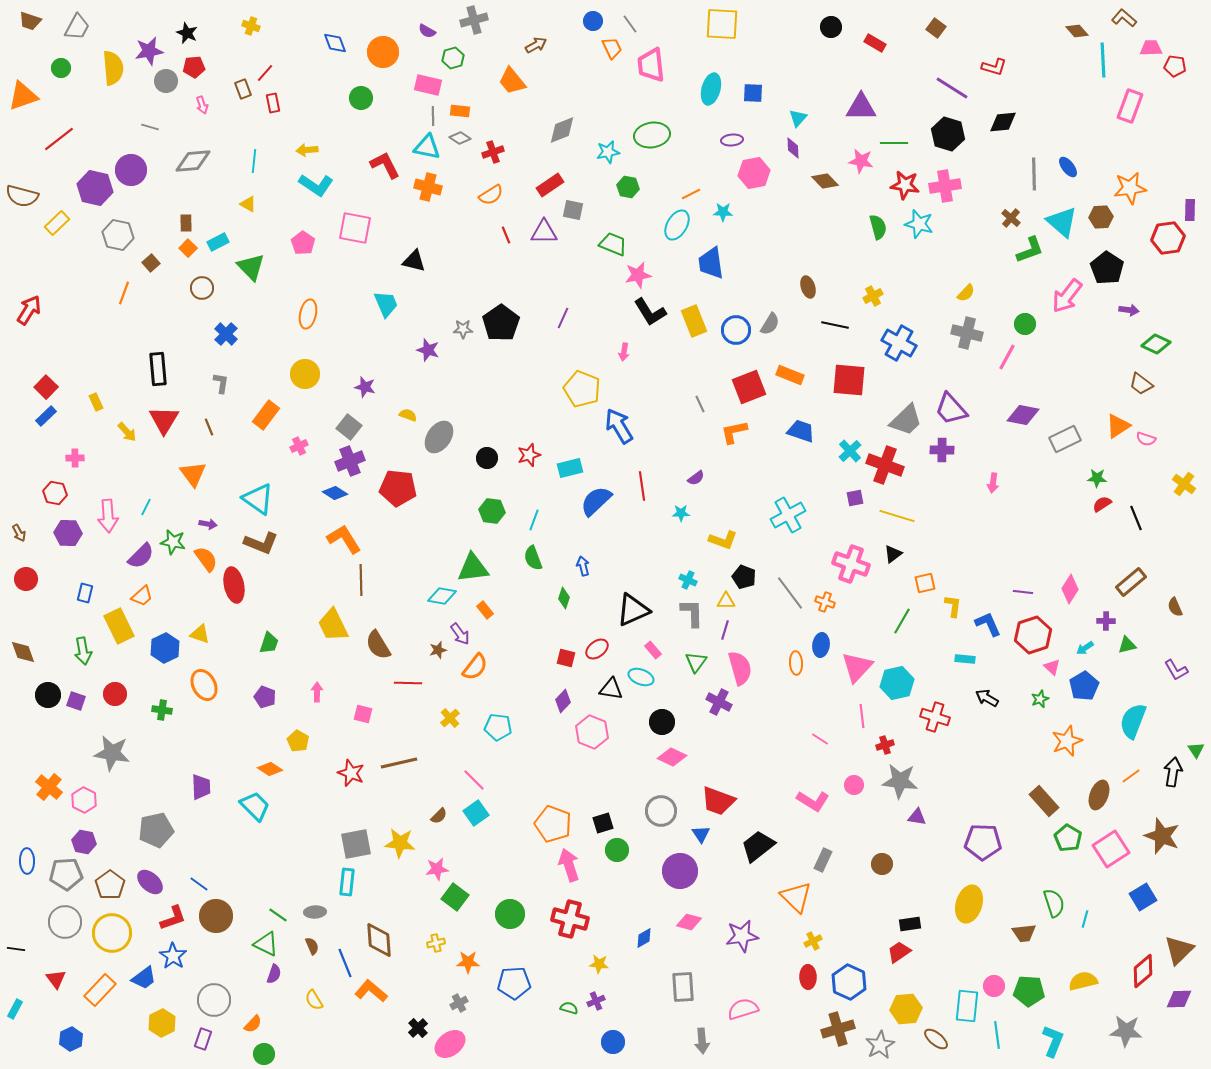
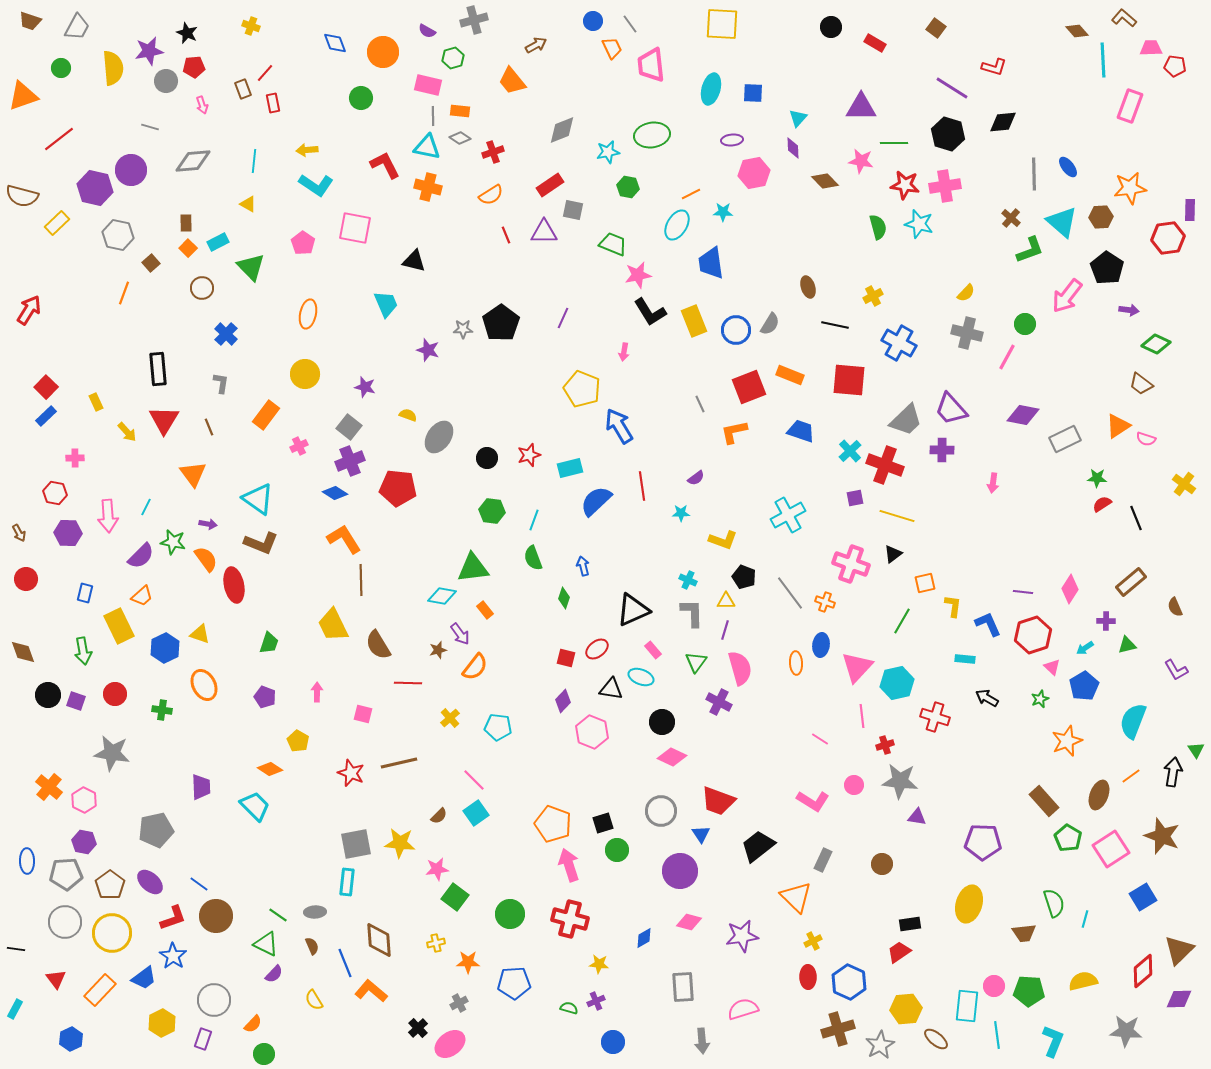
purple semicircle at (274, 974): rotated 24 degrees clockwise
